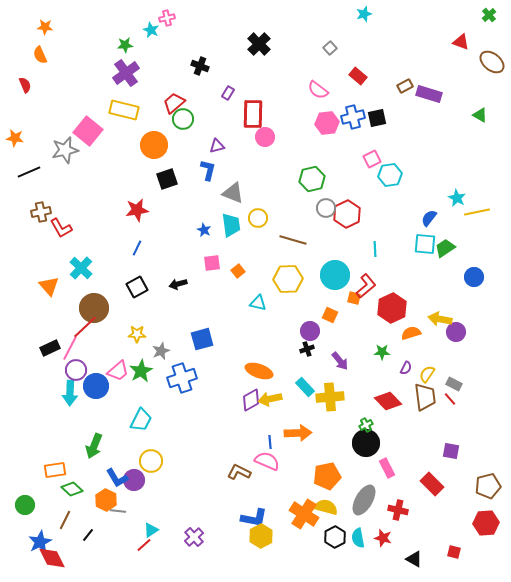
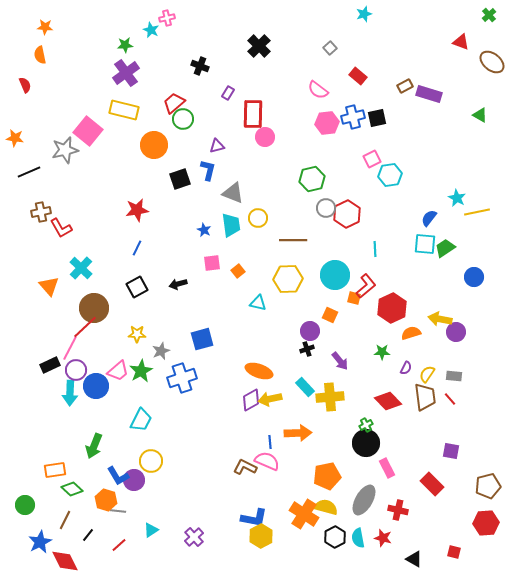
black cross at (259, 44): moved 2 px down
orange semicircle at (40, 55): rotated 12 degrees clockwise
black square at (167, 179): moved 13 px right
brown line at (293, 240): rotated 16 degrees counterclockwise
black rectangle at (50, 348): moved 17 px down
gray rectangle at (454, 384): moved 8 px up; rotated 21 degrees counterclockwise
brown L-shape at (239, 472): moved 6 px right, 5 px up
blue L-shape at (117, 478): moved 1 px right, 2 px up
orange hexagon at (106, 500): rotated 10 degrees counterclockwise
red line at (144, 545): moved 25 px left
red diamond at (52, 558): moved 13 px right, 3 px down
